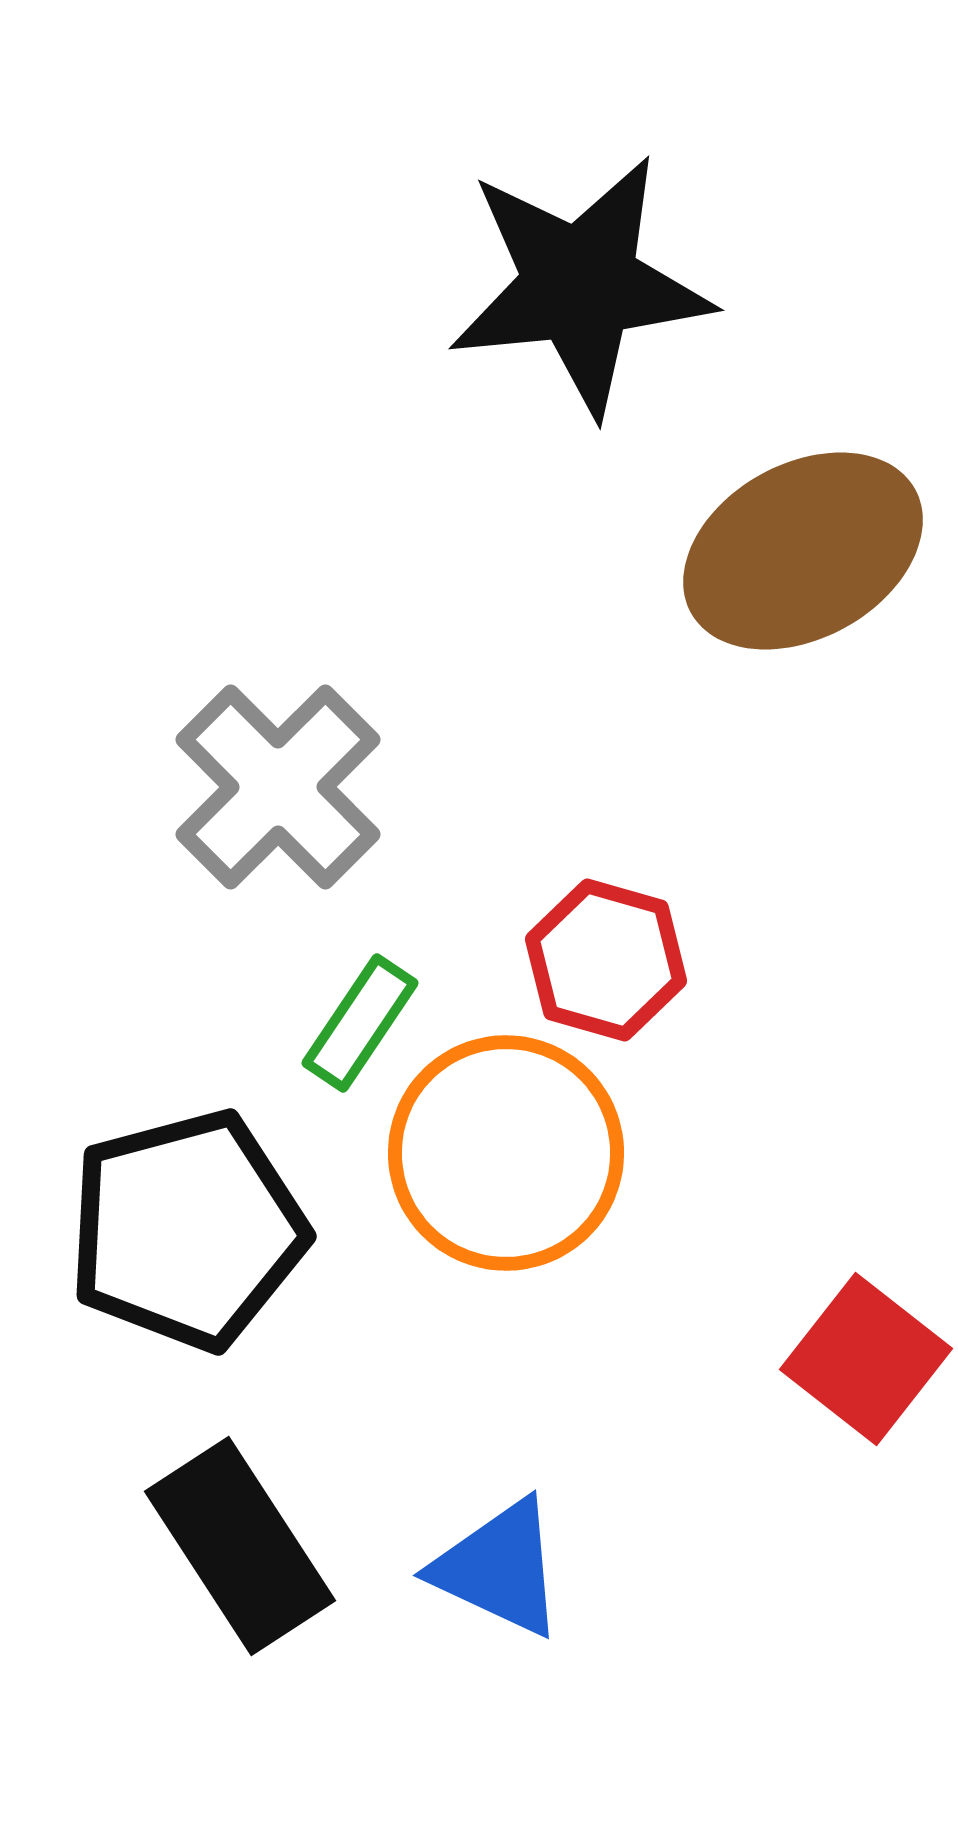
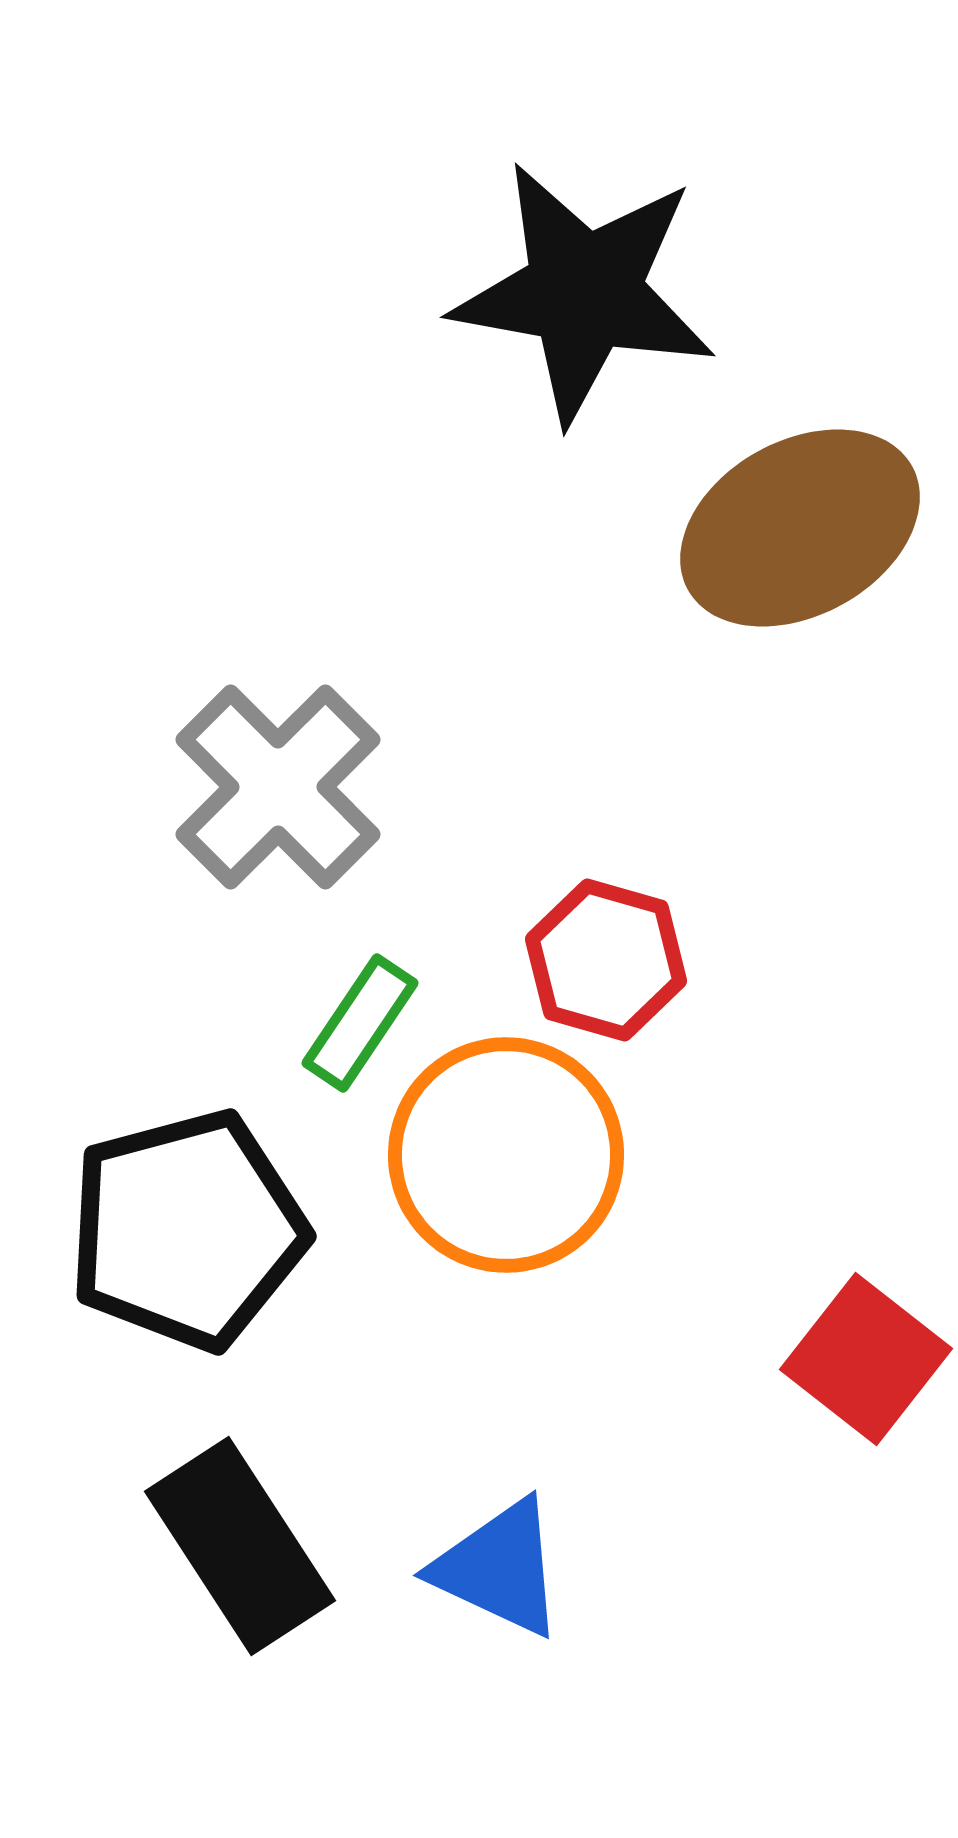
black star: moved 4 px right, 7 px down; rotated 16 degrees clockwise
brown ellipse: moved 3 px left, 23 px up
orange circle: moved 2 px down
